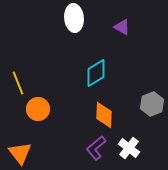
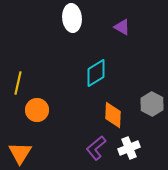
white ellipse: moved 2 px left
yellow line: rotated 35 degrees clockwise
gray hexagon: rotated 10 degrees counterclockwise
orange circle: moved 1 px left, 1 px down
orange diamond: moved 9 px right
white cross: rotated 30 degrees clockwise
orange triangle: rotated 10 degrees clockwise
